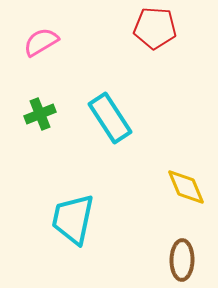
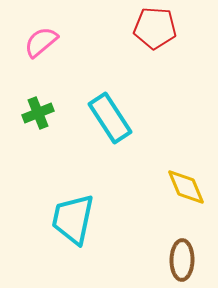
pink semicircle: rotated 9 degrees counterclockwise
green cross: moved 2 px left, 1 px up
